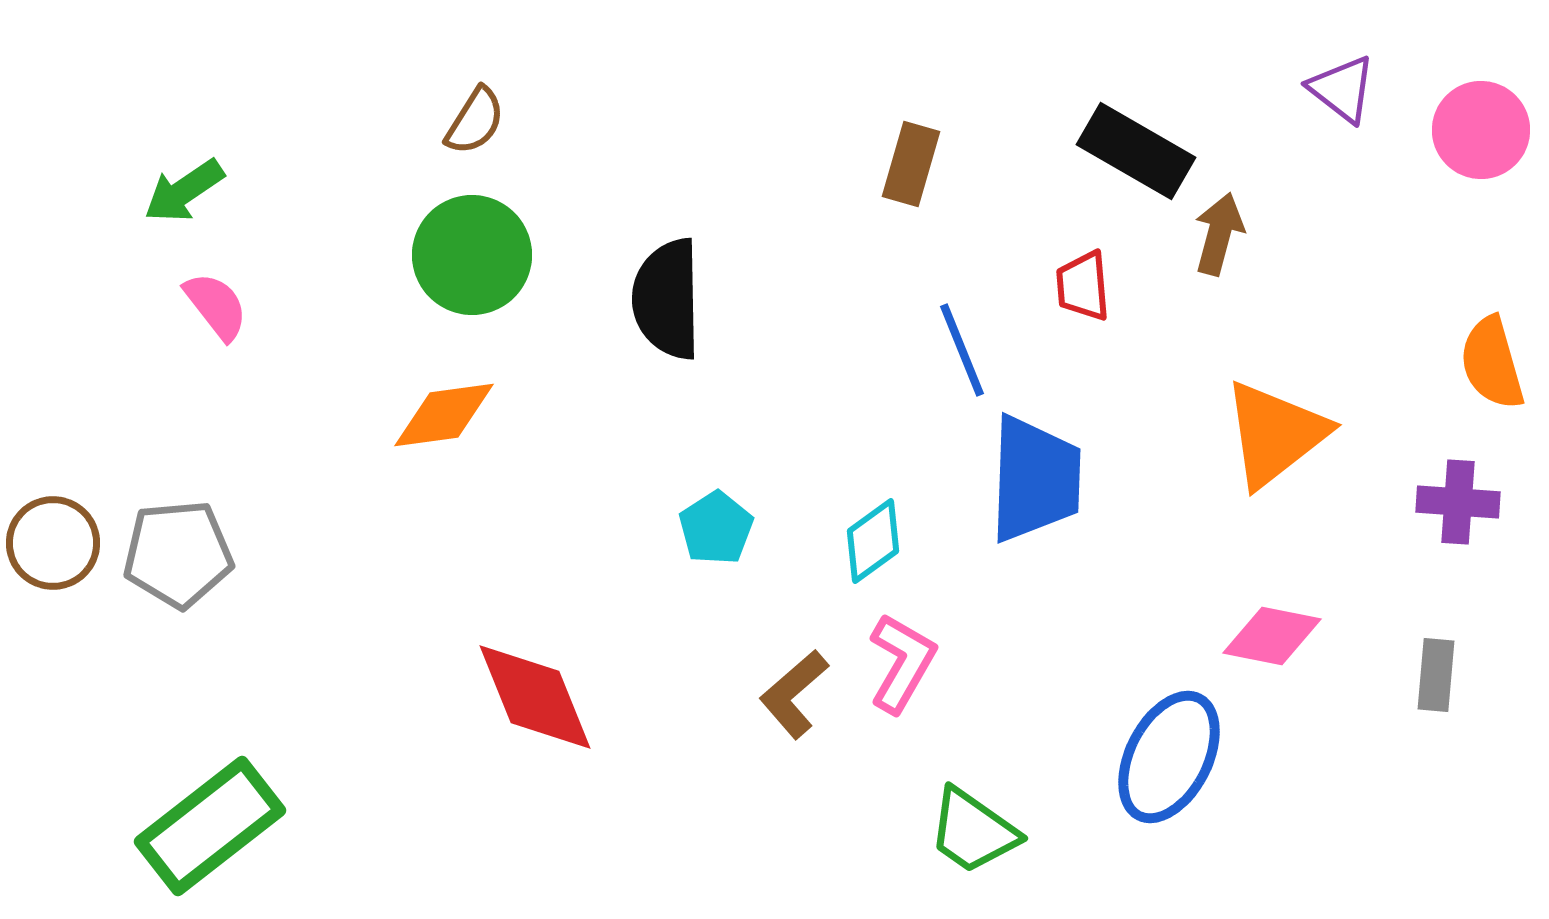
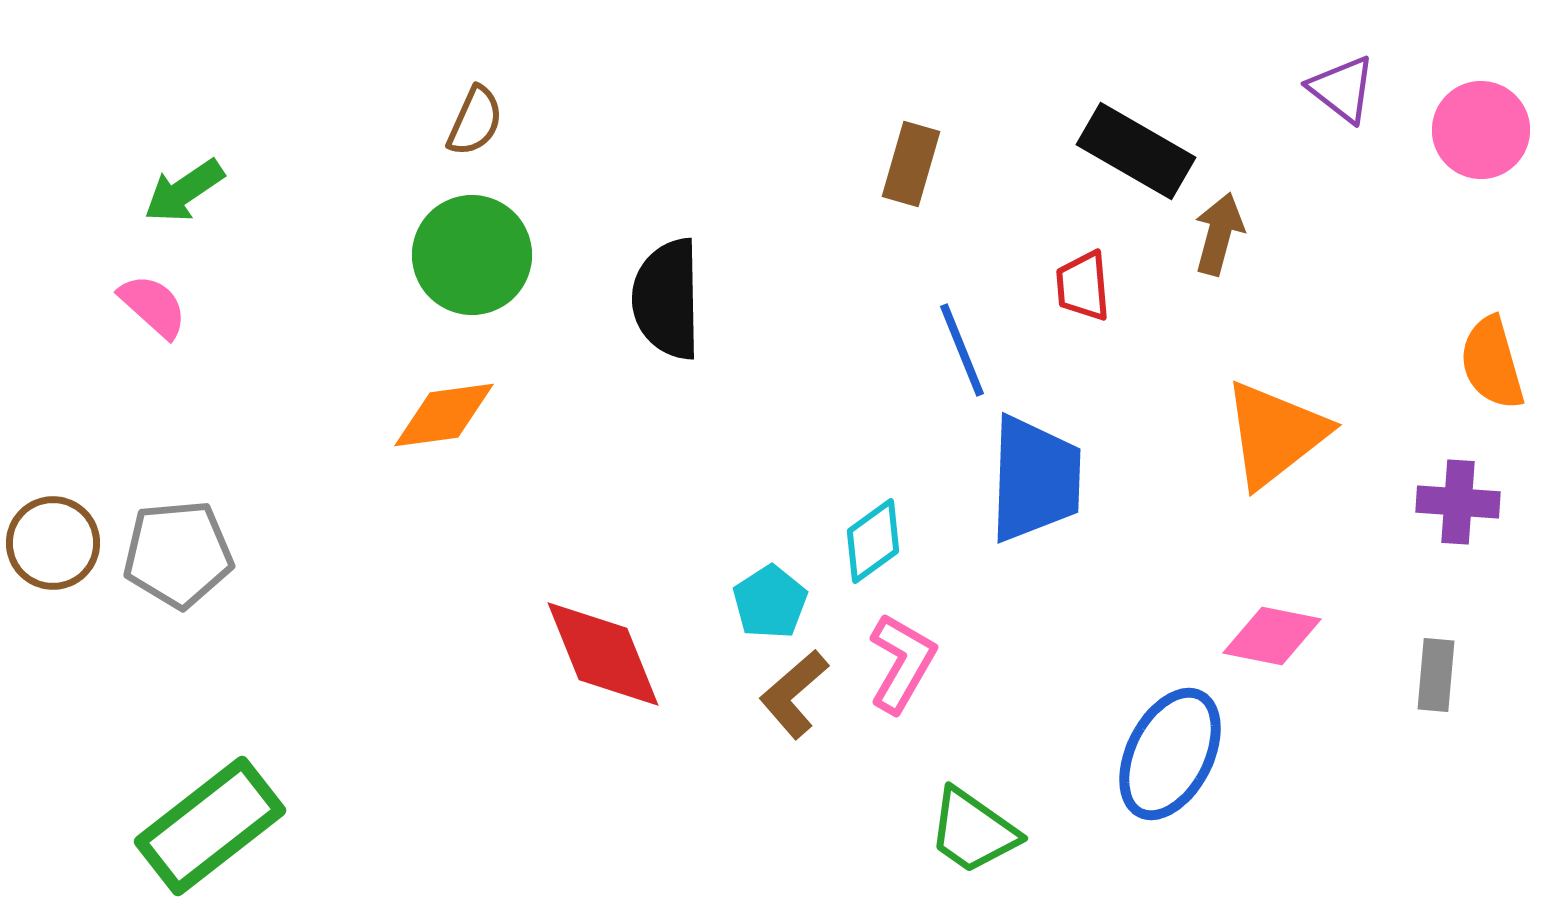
brown semicircle: rotated 8 degrees counterclockwise
pink semicircle: moved 63 px left; rotated 10 degrees counterclockwise
cyan pentagon: moved 54 px right, 74 px down
red diamond: moved 68 px right, 43 px up
blue ellipse: moved 1 px right, 3 px up
